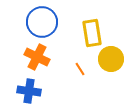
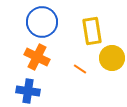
yellow rectangle: moved 2 px up
yellow circle: moved 1 px right, 1 px up
orange line: rotated 24 degrees counterclockwise
blue cross: moved 1 px left
